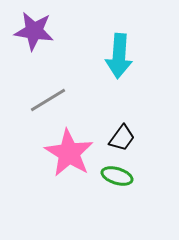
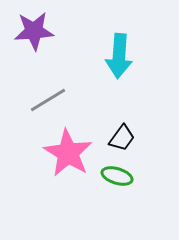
purple star: rotated 12 degrees counterclockwise
pink star: moved 1 px left
